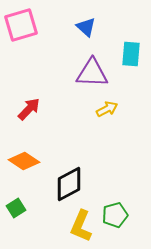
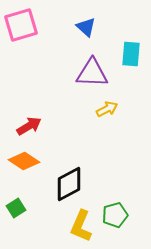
red arrow: moved 17 px down; rotated 15 degrees clockwise
